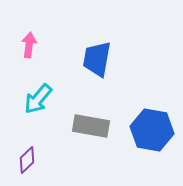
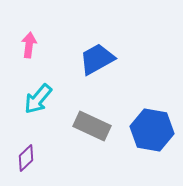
blue trapezoid: rotated 51 degrees clockwise
gray rectangle: moved 1 px right; rotated 15 degrees clockwise
purple diamond: moved 1 px left, 2 px up
